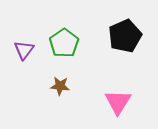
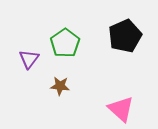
green pentagon: moved 1 px right
purple triangle: moved 5 px right, 9 px down
pink triangle: moved 3 px right, 7 px down; rotated 20 degrees counterclockwise
